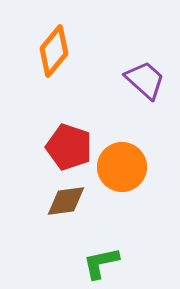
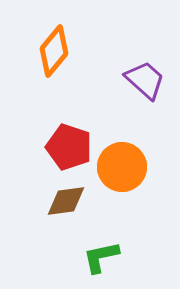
green L-shape: moved 6 px up
